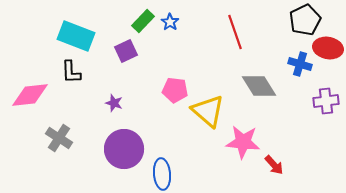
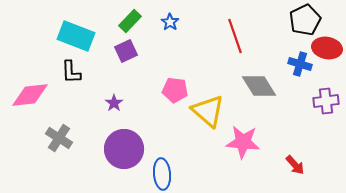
green rectangle: moved 13 px left
red line: moved 4 px down
red ellipse: moved 1 px left
purple star: rotated 18 degrees clockwise
red arrow: moved 21 px right
